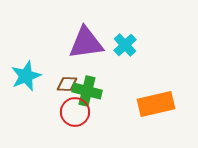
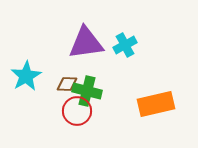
cyan cross: rotated 15 degrees clockwise
cyan star: rotated 8 degrees counterclockwise
red circle: moved 2 px right, 1 px up
